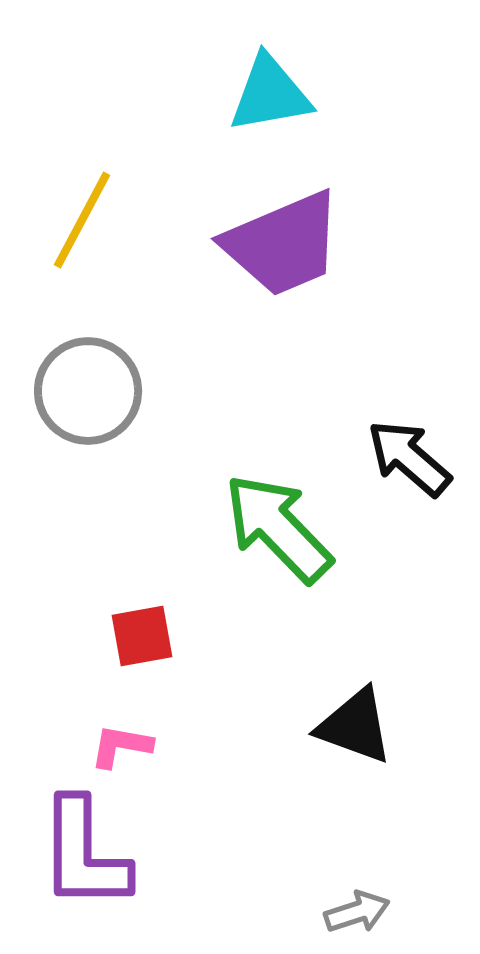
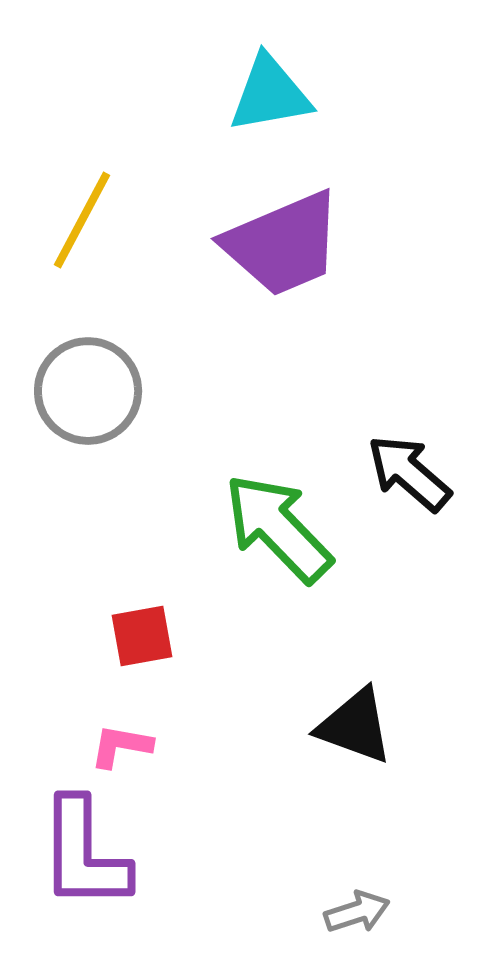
black arrow: moved 15 px down
